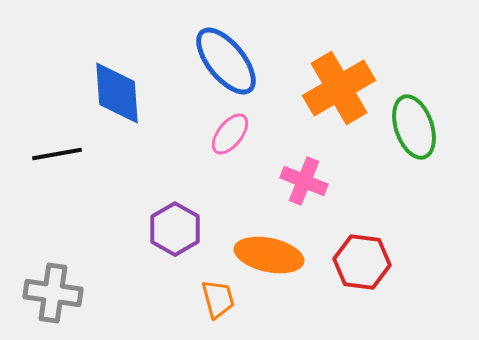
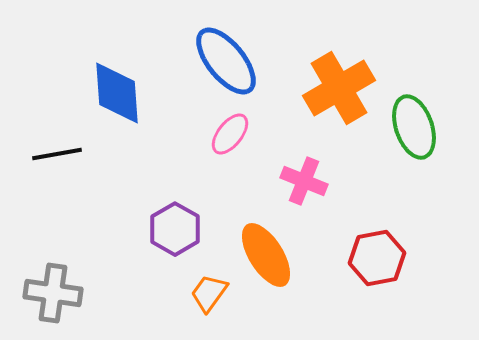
orange ellipse: moved 3 px left; rotated 46 degrees clockwise
red hexagon: moved 15 px right, 4 px up; rotated 18 degrees counterclockwise
orange trapezoid: moved 9 px left, 6 px up; rotated 129 degrees counterclockwise
